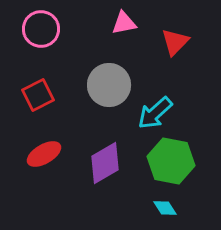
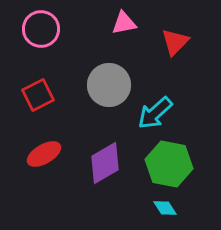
green hexagon: moved 2 px left, 3 px down
